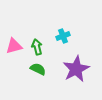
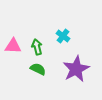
cyan cross: rotated 32 degrees counterclockwise
pink triangle: moved 1 px left; rotated 18 degrees clockwise
